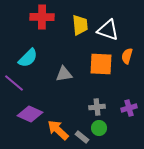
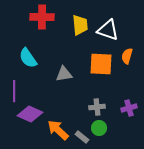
cyan semicircle: rotated 100 degrees clockwise
purple line: moved 8 px down; rotated 50 degrees clockwise
